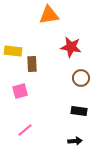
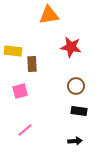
brown circle: moved 5 px left, 8 px down
